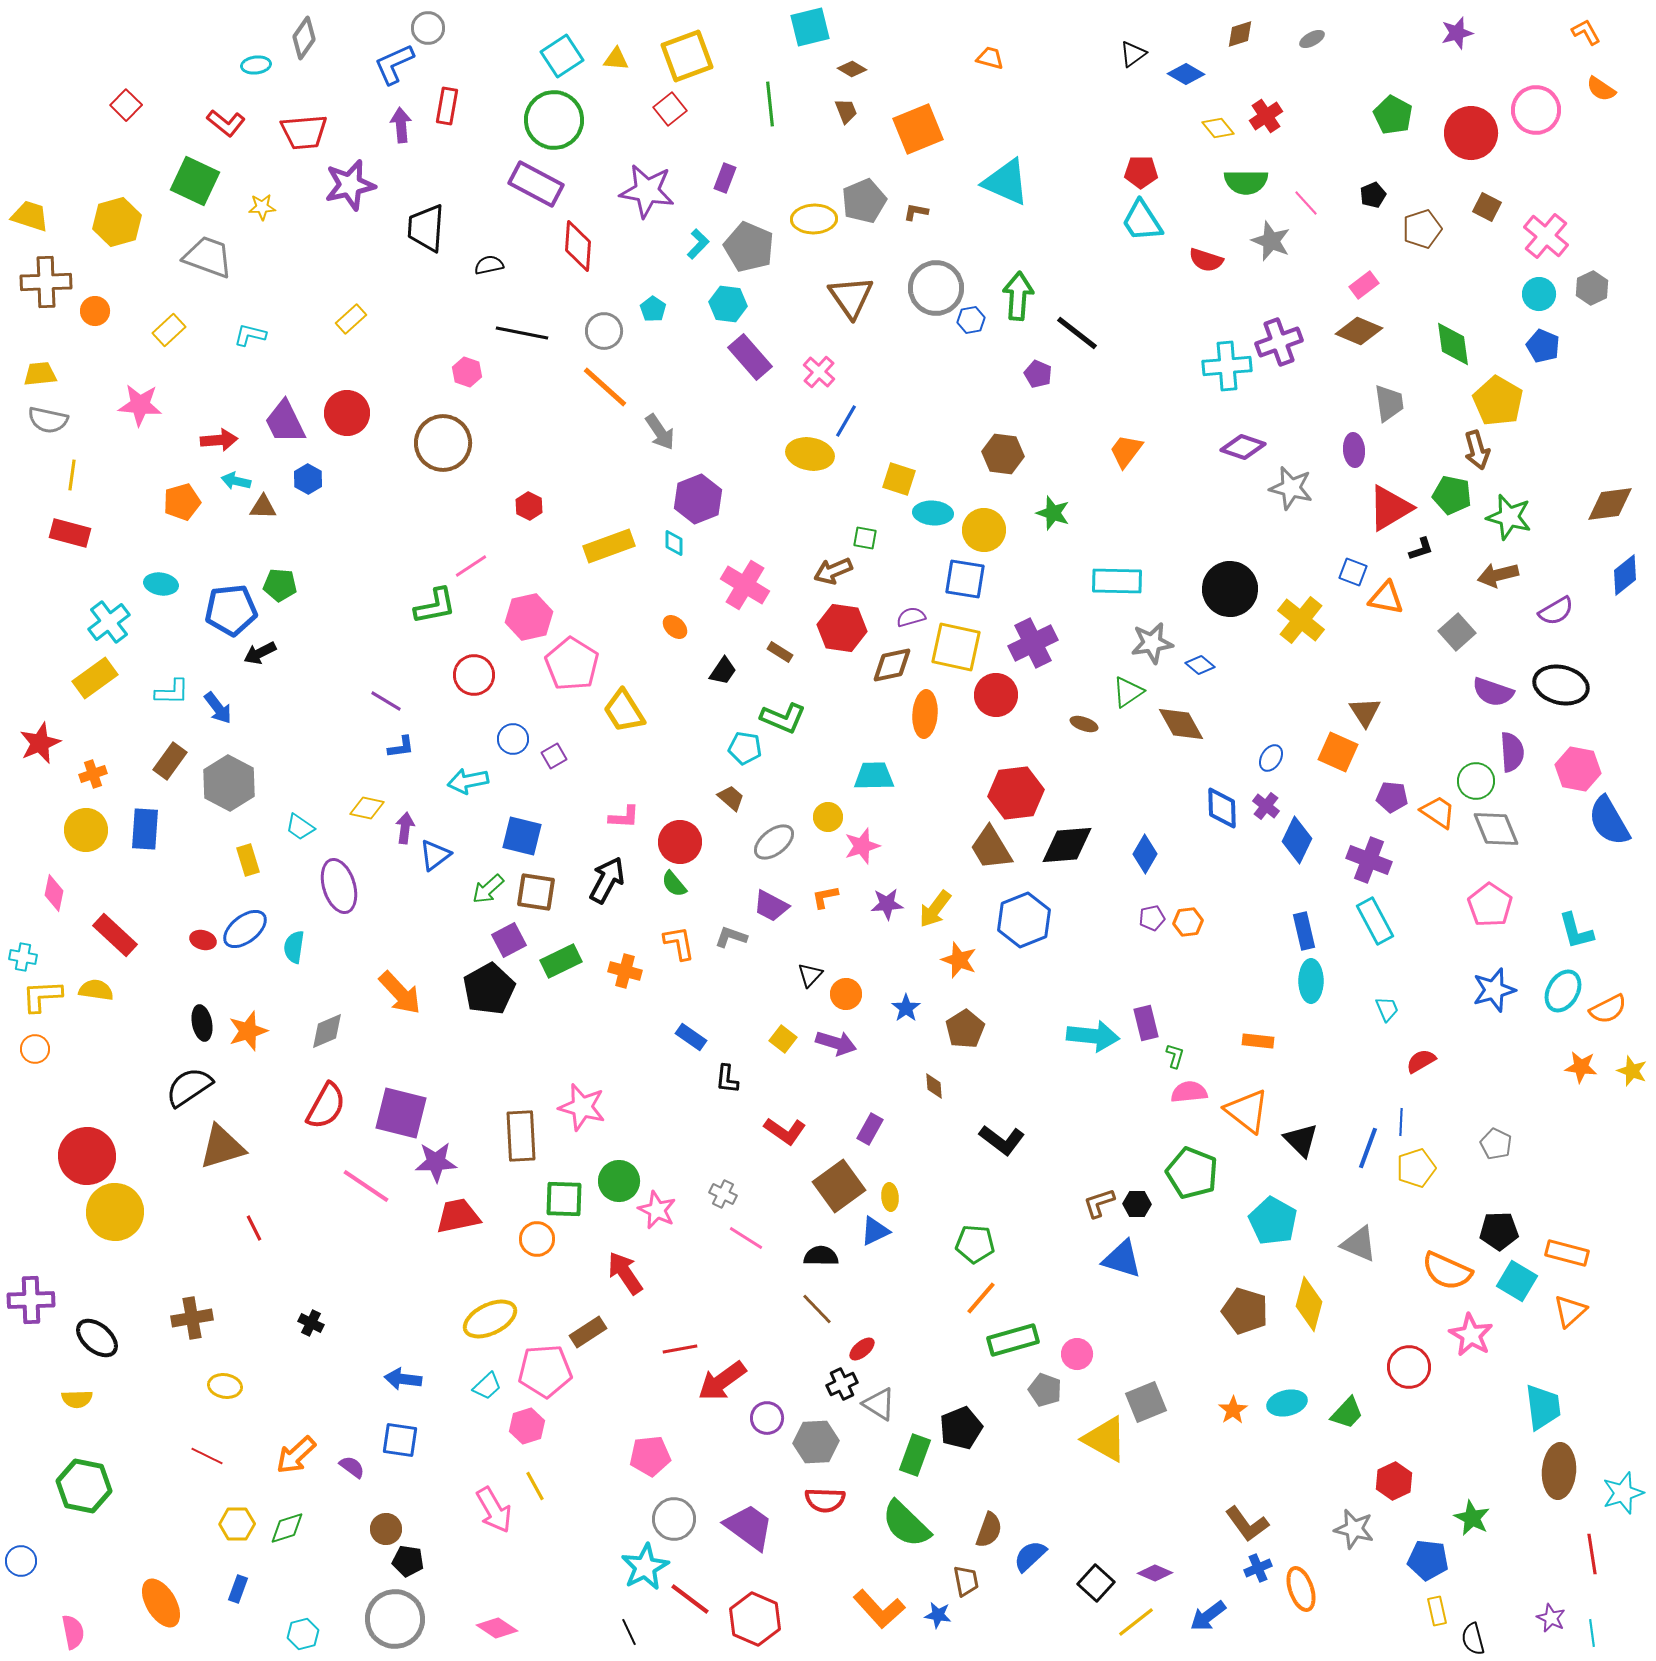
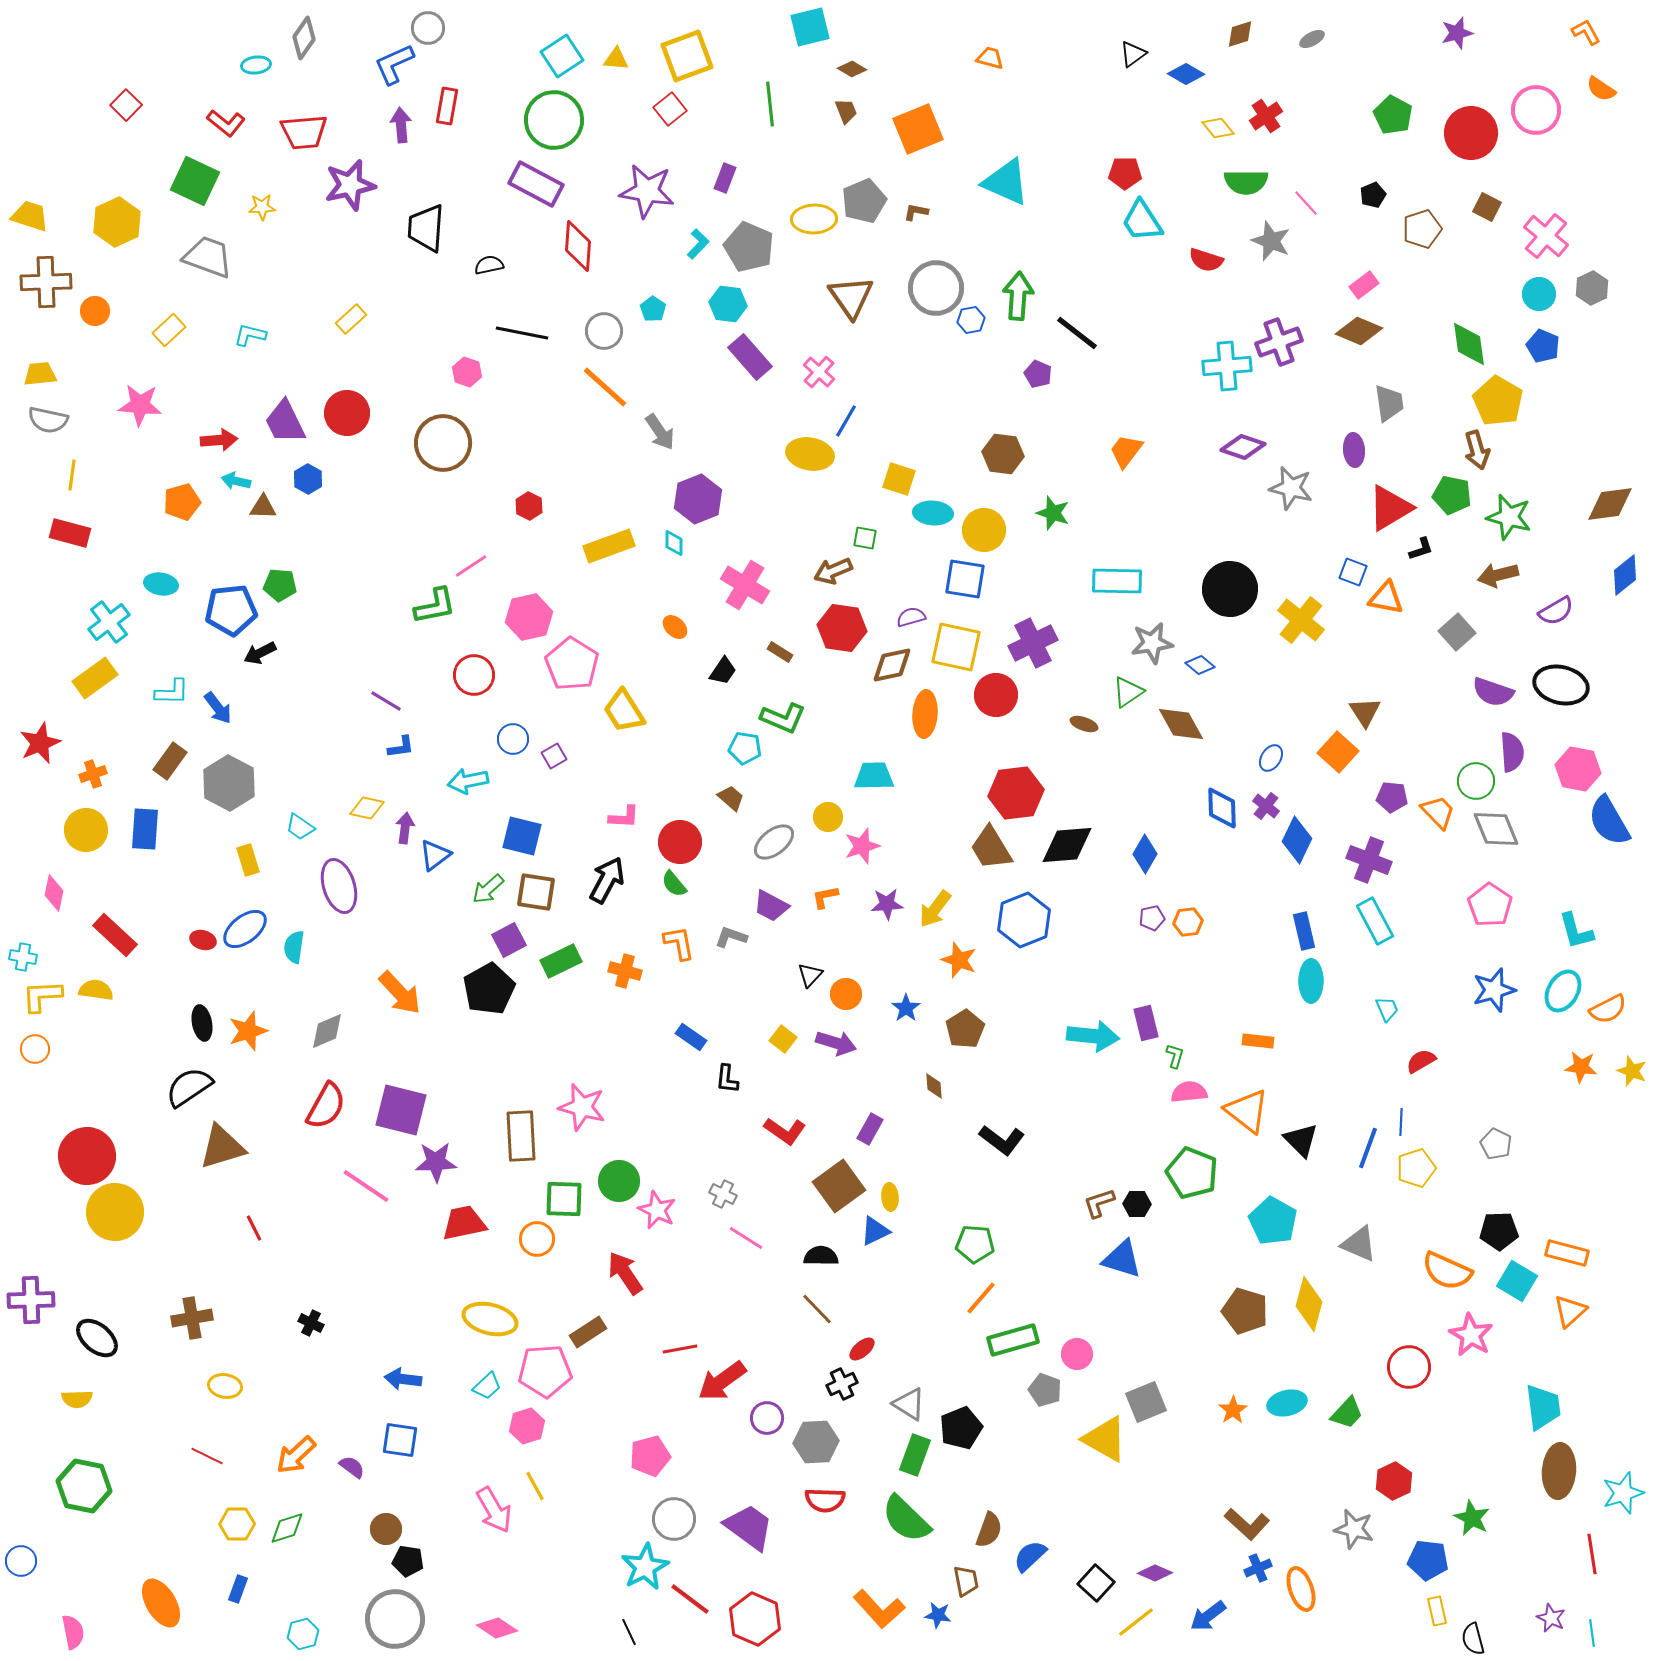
red pentagon at (1141, 172): moved 16 px left, 1 px down
yellow hexagon at (117, 222): rotated 9 degrees counterclockwise
green diamond at (1453, 344): moved 16 px right
orange square at (1338, 752): rotated 18 degrees clockwise
orange trapezoid at (1438, 812): rotated 12 degrees clockwise
purple square at (401, 1113): moved 3 px up
red trapezoid at (458, 1216): moved 6 px right, 7 px down
yellow ellipse at (490, 1319): rotated 40 degrees clockwise
gray triangle at (879, 1404): moved 30 px right
pink pentagon at (650, 1456): rotated 9 degrees counterclockwise
green semicircle at (906, 1524): moved 5 px up
brown L-shape at (1247, 1524): rotated 12 degrees counterclockwise
